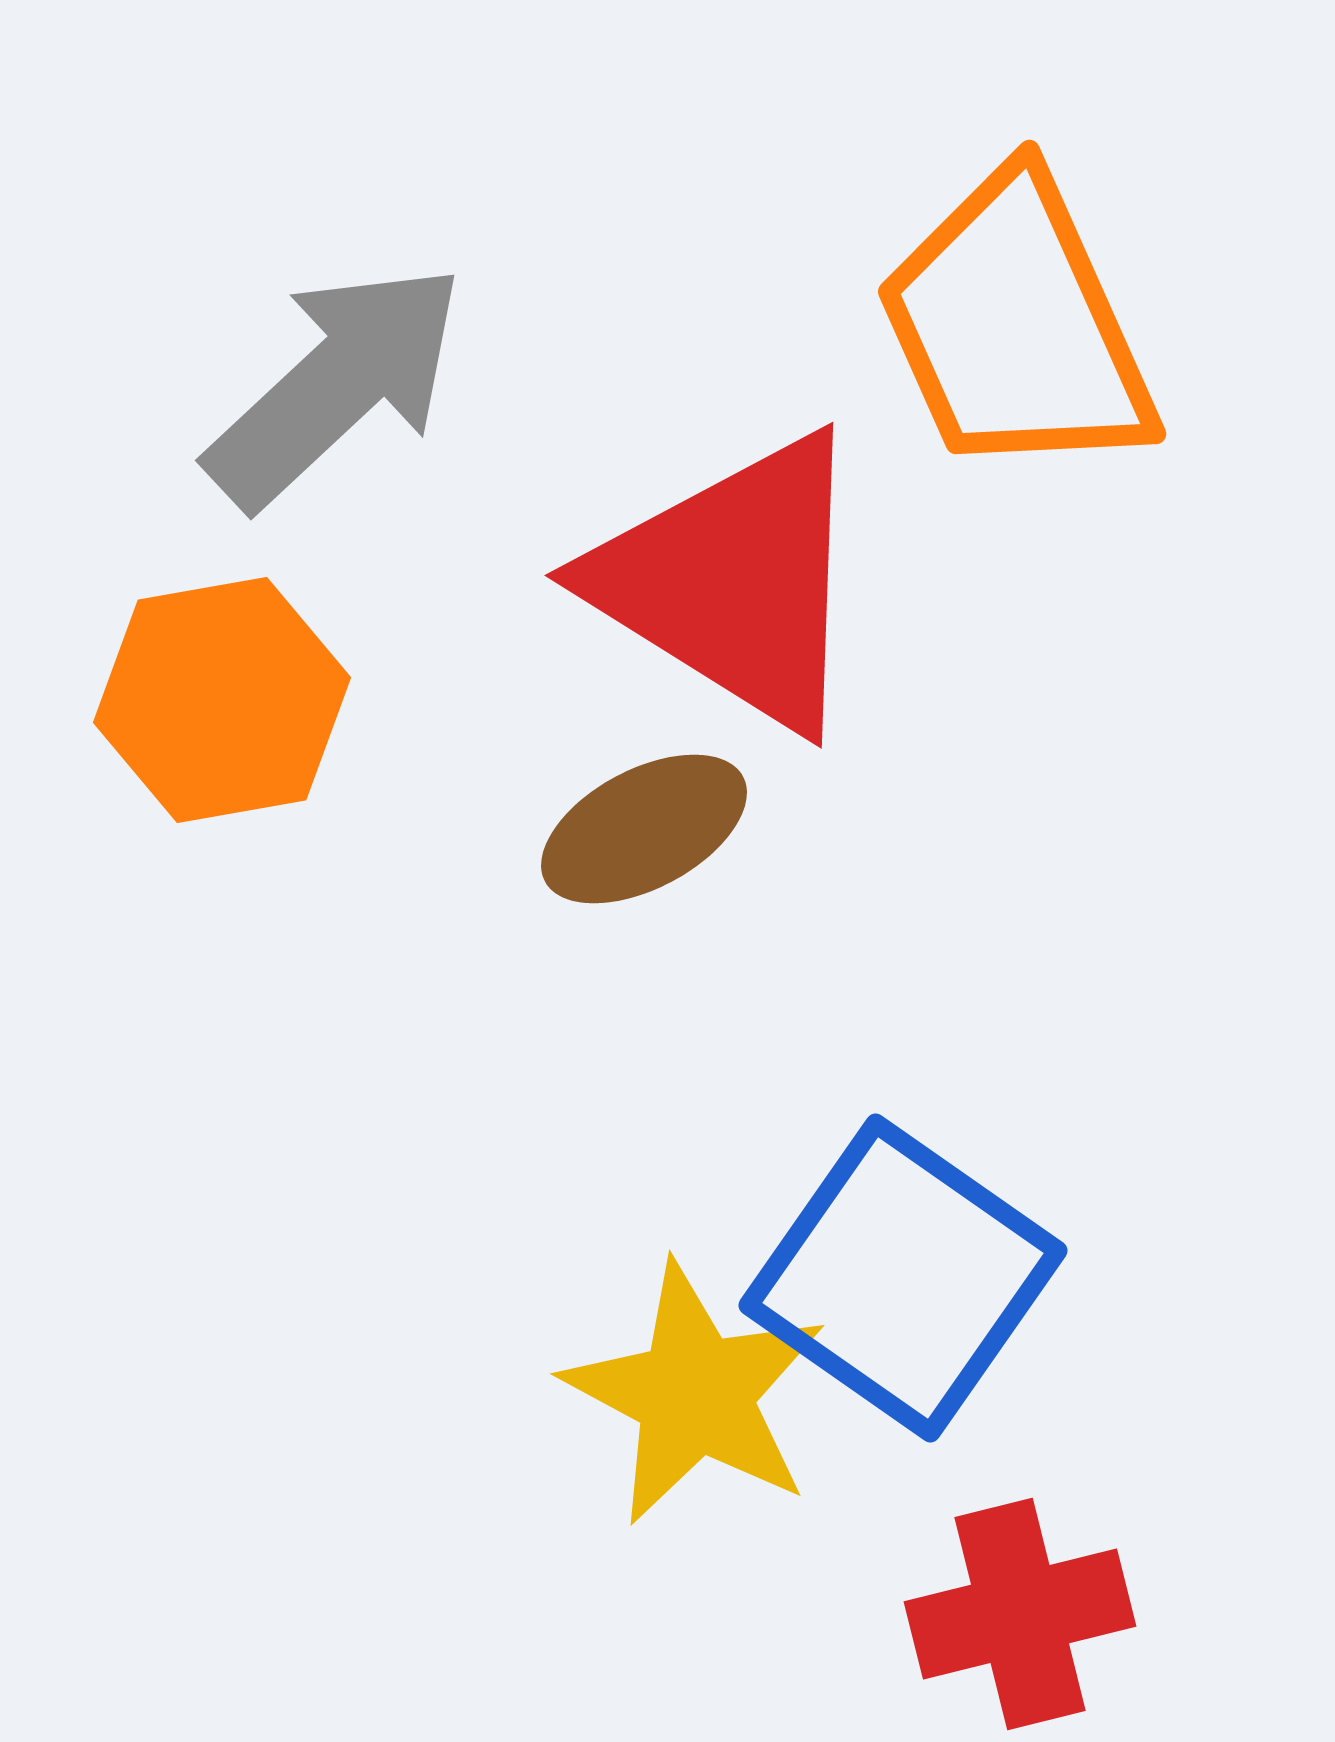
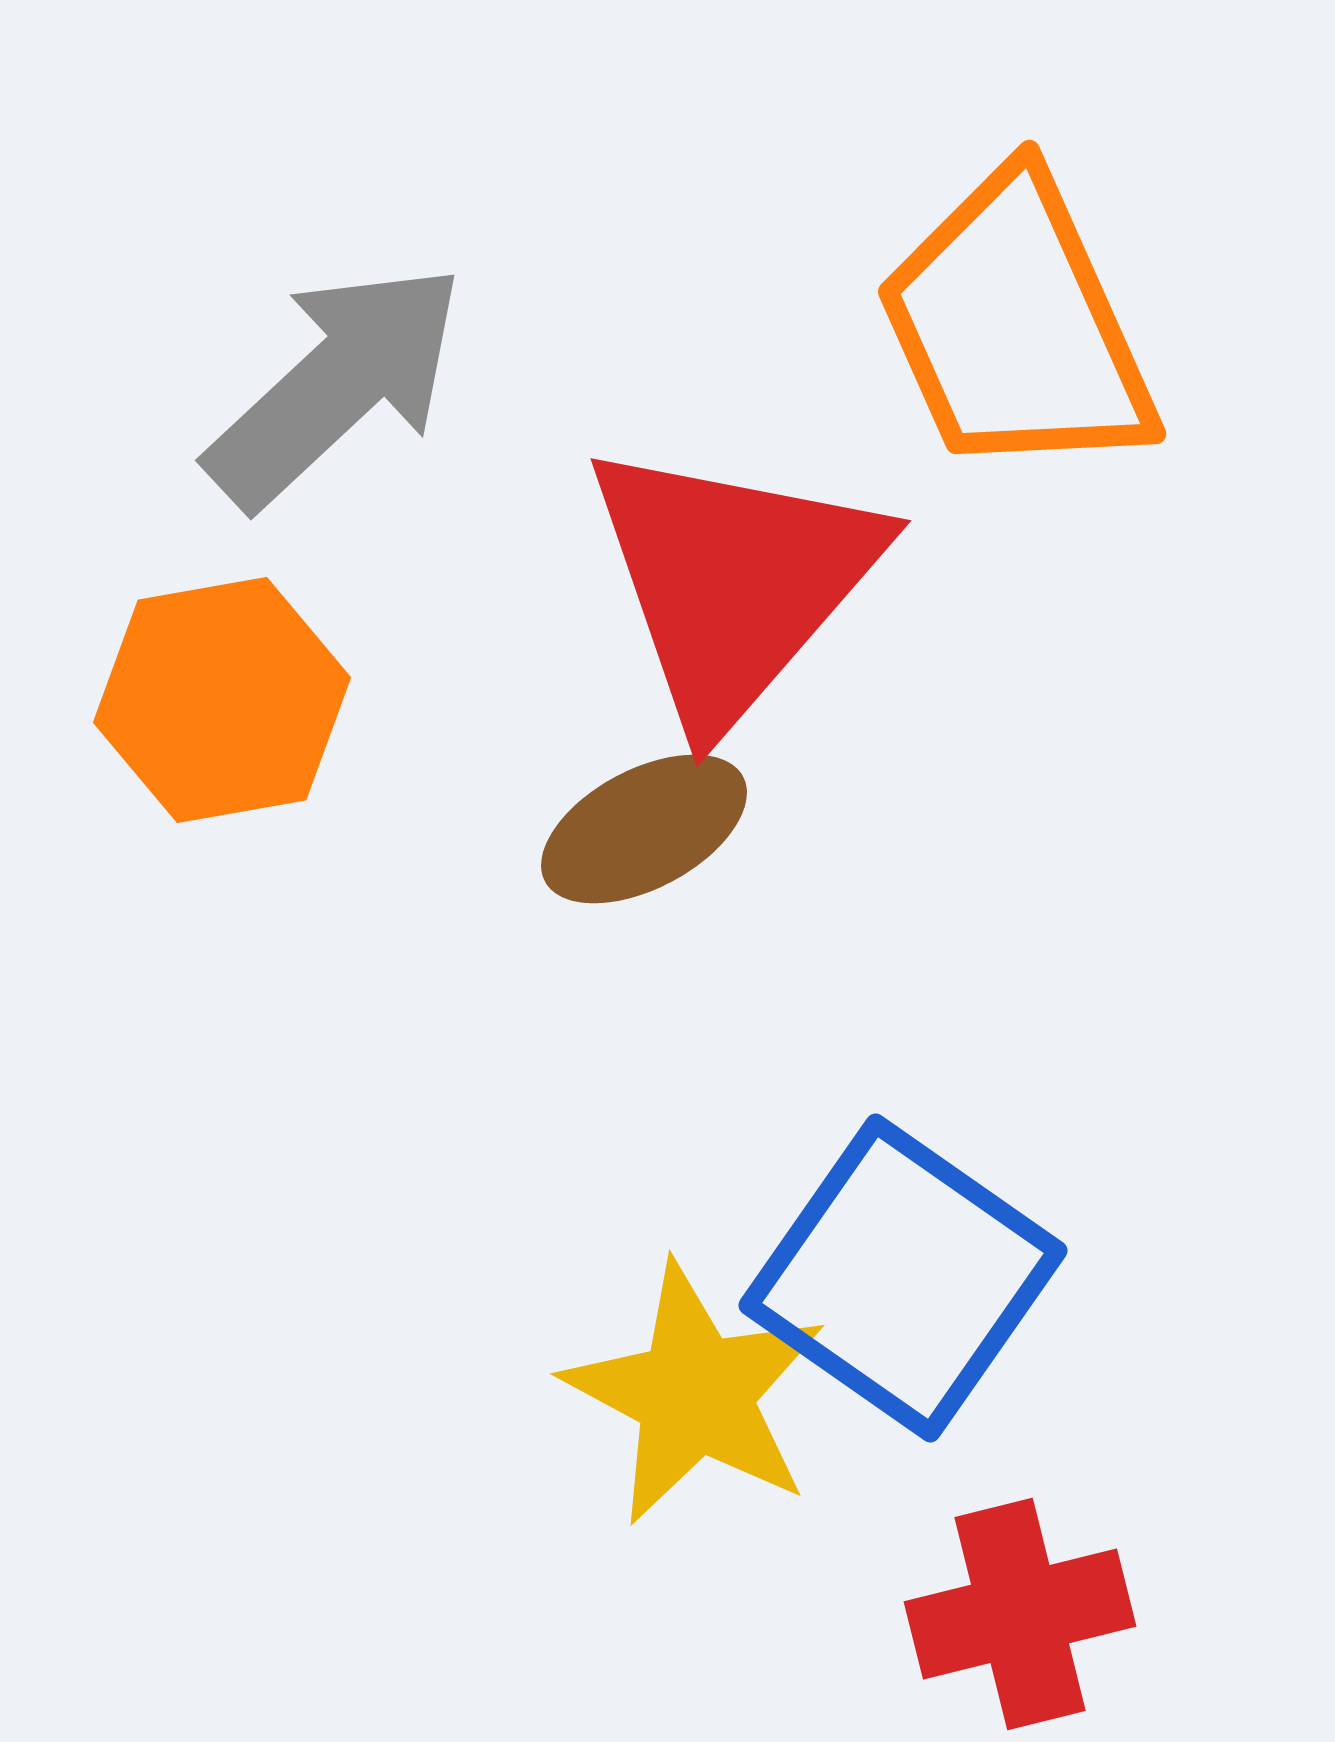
red triangle: rotated 39 degrees clockwise
